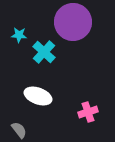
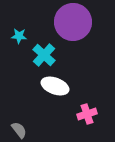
cyan star: moved 1 px down
cyan cross: moved 3 px down
white ellipse: moved 17 px right, 10 px up
pink cross: moved 1 px left, 2 px down
